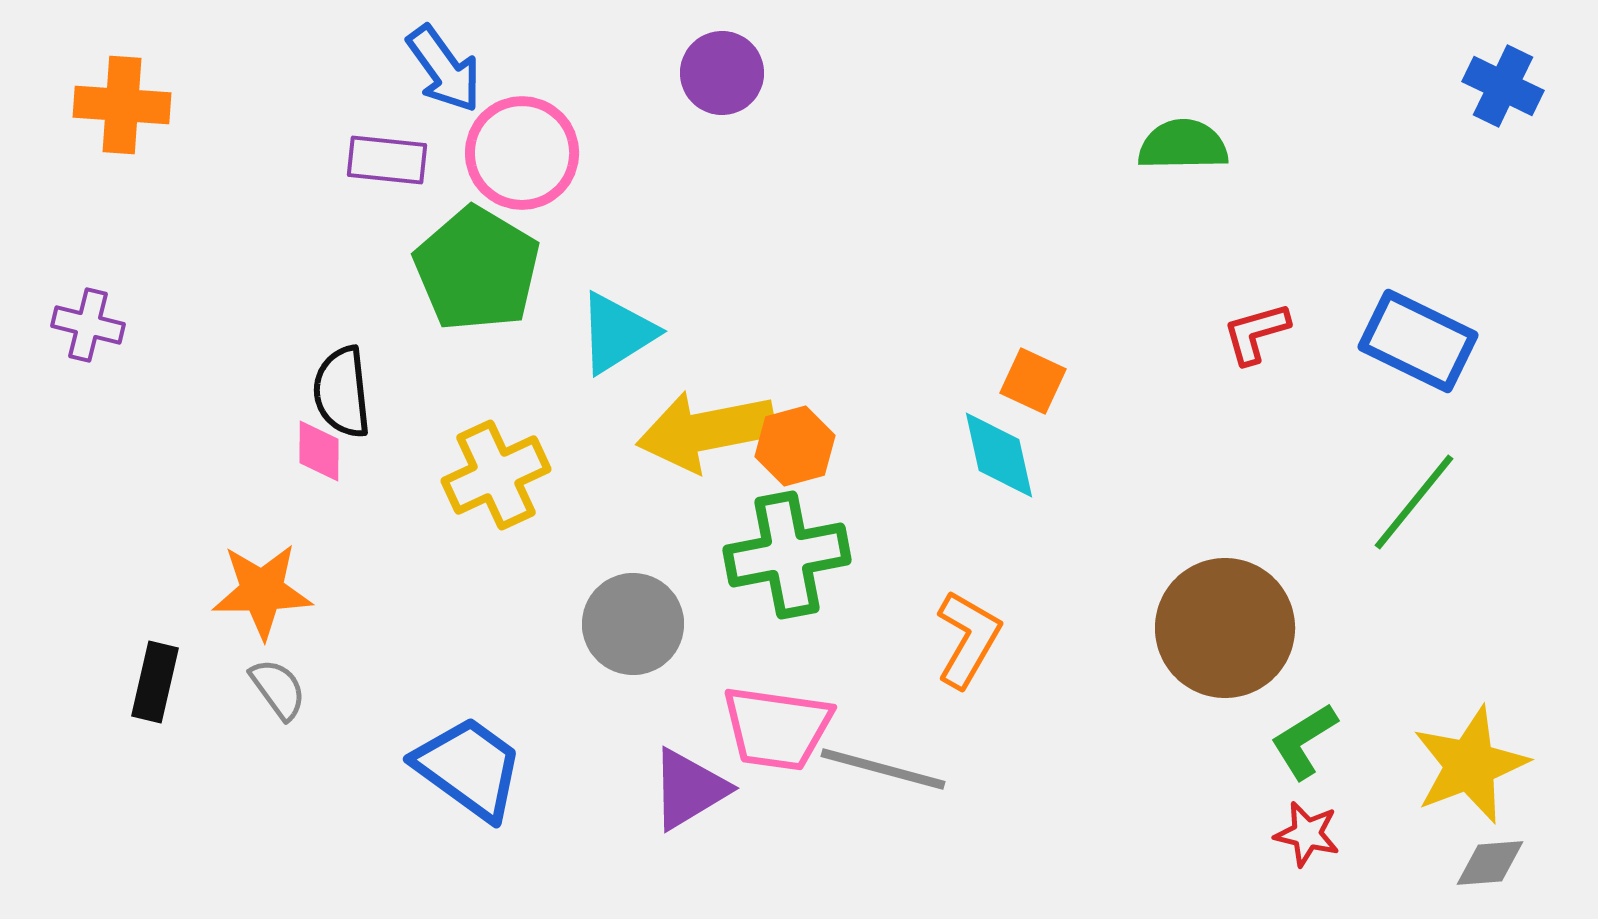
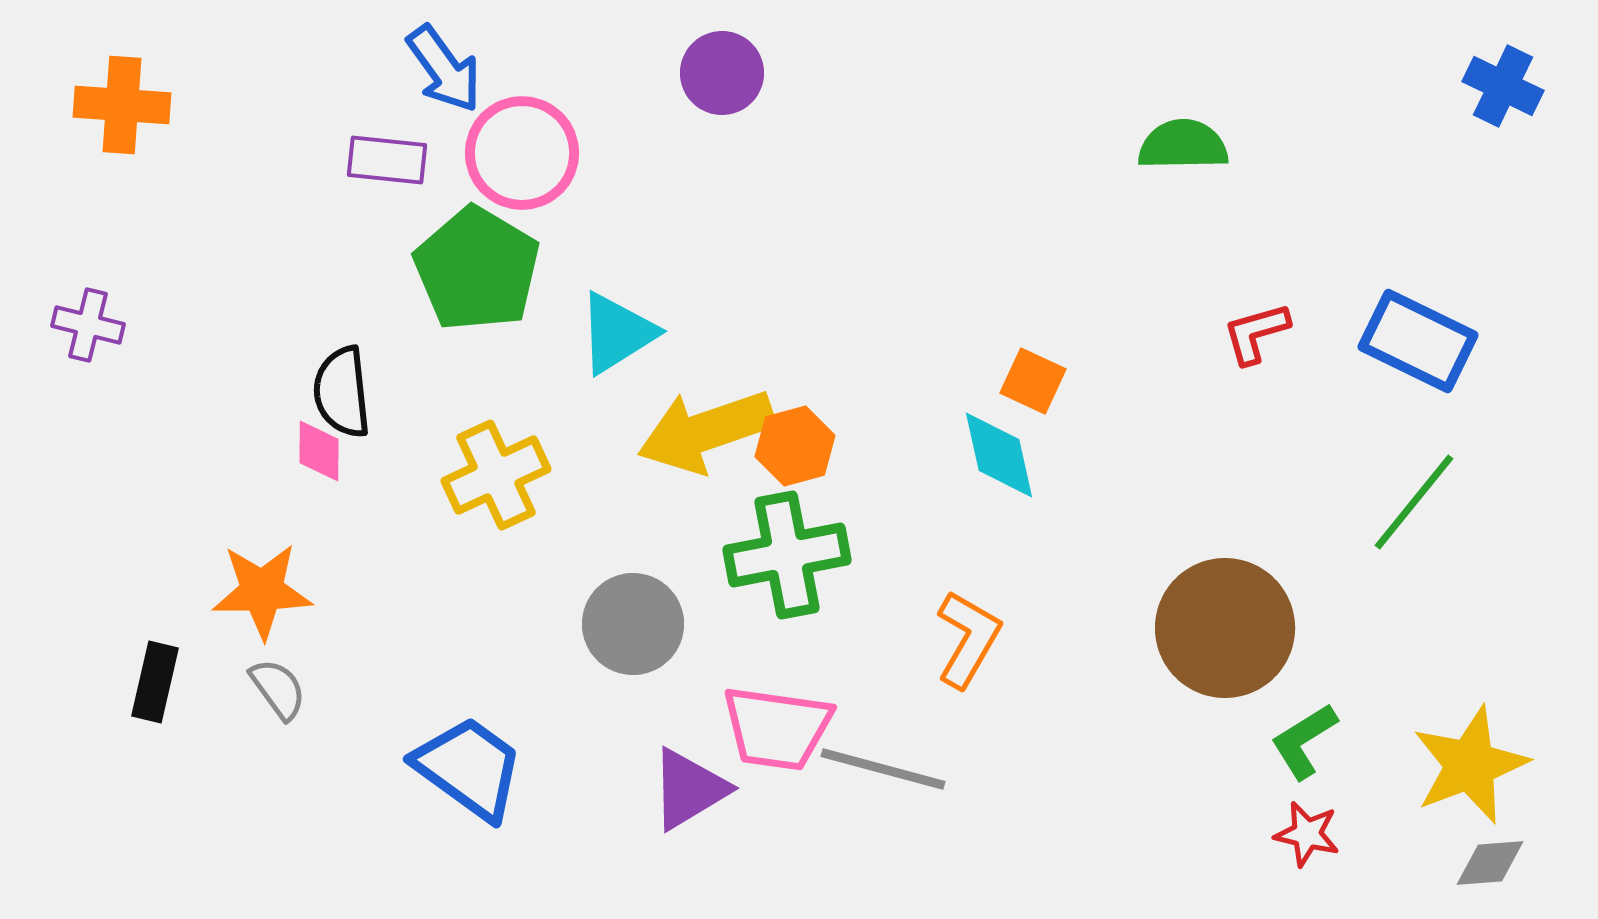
yellow arrow: rotated 8 degrees counterclockwise
